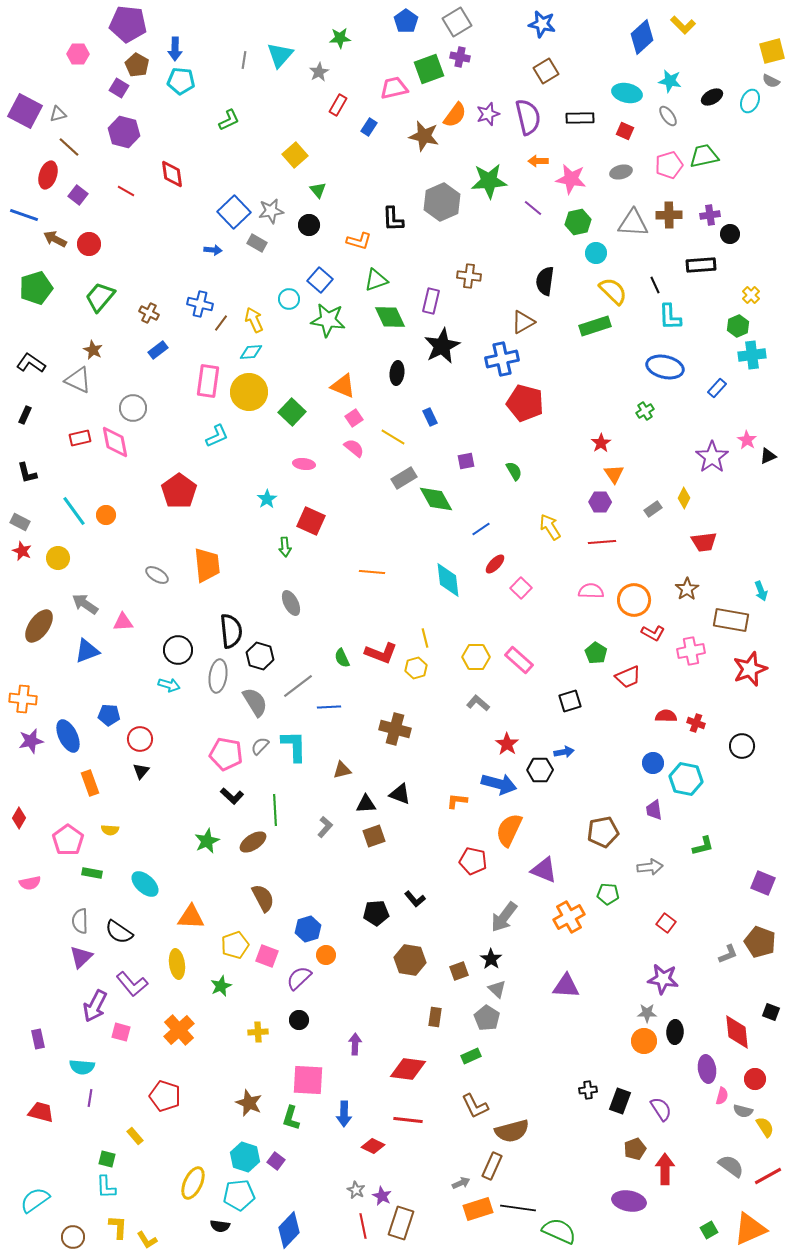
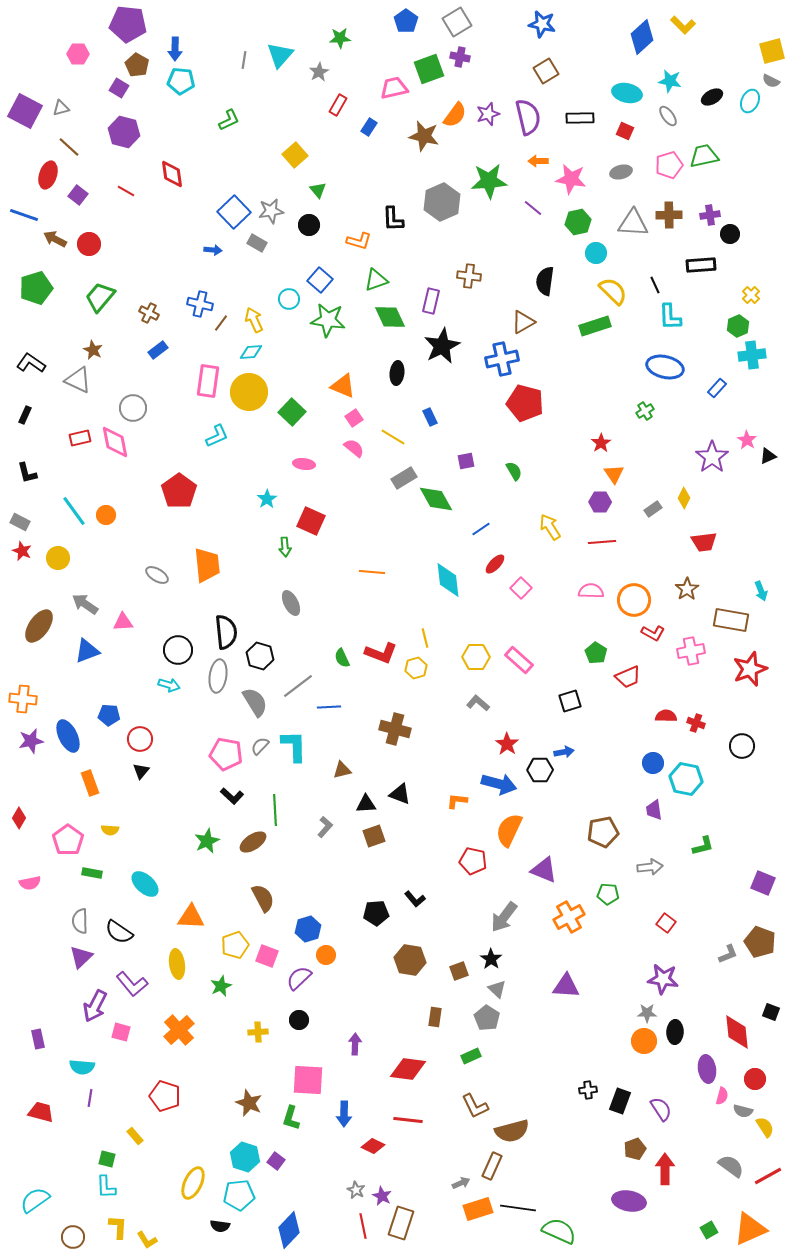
gray triangle at (58, 114): moved 3 px right, 6 px up
black semicircle at (231, 631): moved 5 px left, 1 px down
